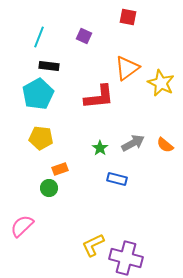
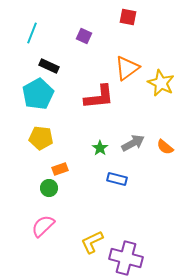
cyan line: moved 7 px left, 4 px up
black rectangle: rotated 18 degrees clockwise
orange semicircle: moved 2 px down
pink semicircle: moved 21 px right
yellow L-shape: moved 1 px left, 3 px up
